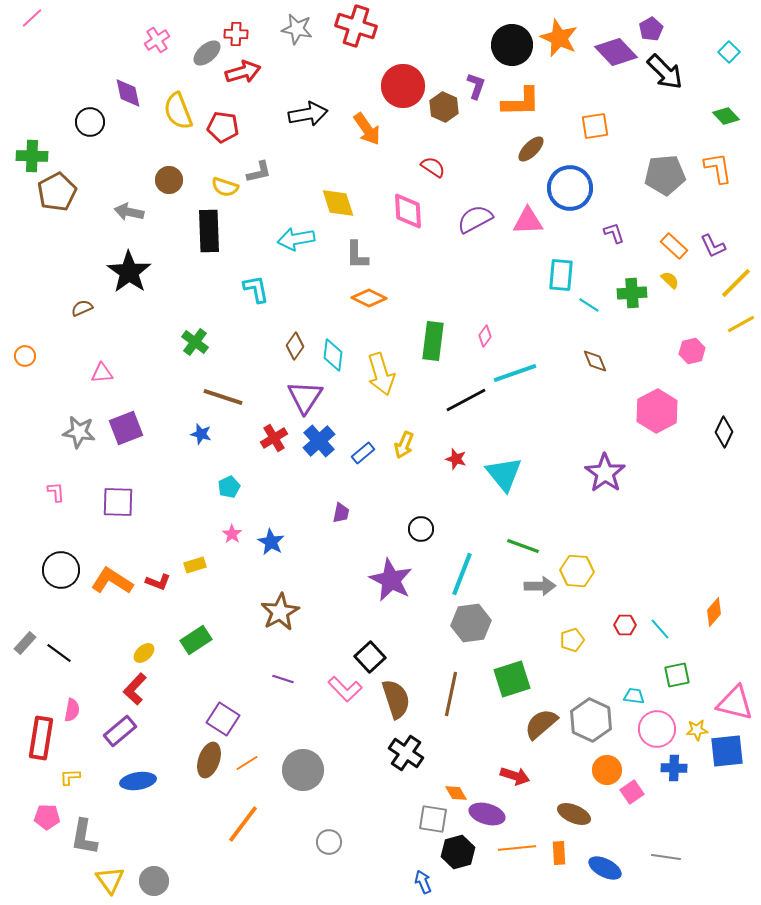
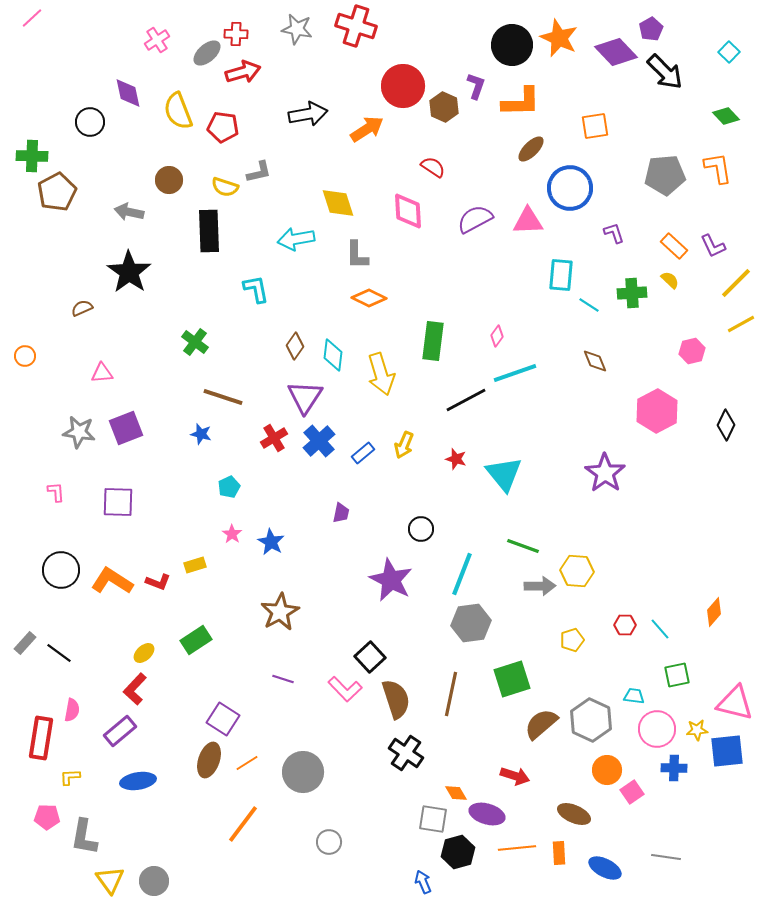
orange arrow at (367, 129): rotated 88 degrees counterclockwise
pink diamond at (485, 336): moved 12 px right
black diamond at (724, 432): moved 2 px right, 7 px up
gray circle at (303, 770): moved 2 px down
